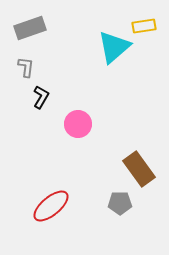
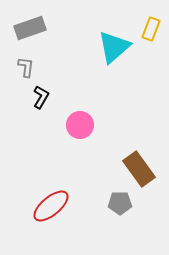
yellow rectangle: moved 7 px right, 3 px down; rotated 60 degrees counterclockwise
pink circle: moved 2 px right, 1 px down
